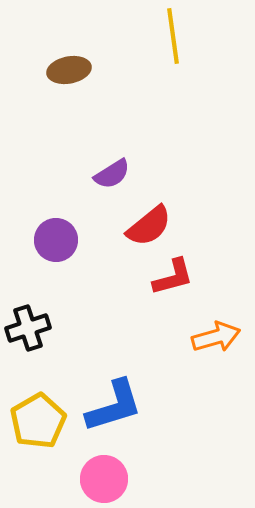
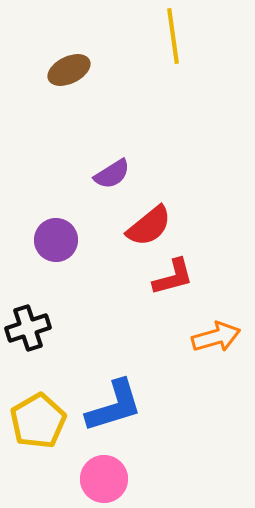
brown ellipse: rotated 15 degrees counterclockwise
